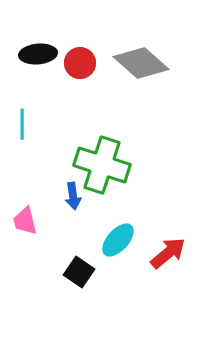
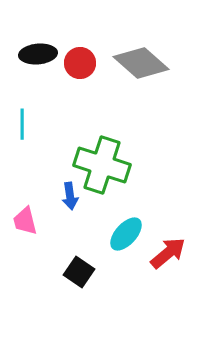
blue arrow: moved 3 px left
cyan ellipse: moved 8 px right, 6 px up
